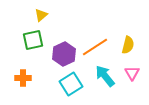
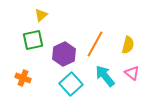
orange line: moved 3 px up; rotated 28 degrees counterclockwise
pink triangle: rotated 21 degrees counterclockwise
orange cross: rotated 21 degrees clockwise
cyan square: rotated 10 degrees counterclockwise
